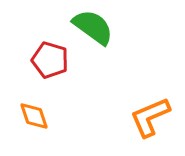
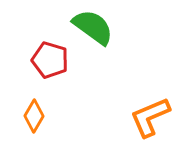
orange diamond: rotated 48 degrees clockwise
